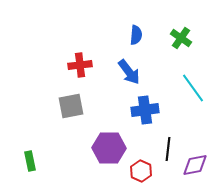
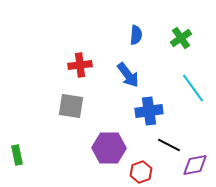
green cross: rotated 20 degrees clockwise
blue arrow: moved 1 px left, 3 px down
gray square: rotated 20 degrees clockwise
blue cross: moved 4 px right, 1 px down
black line: moved 1 px right, 4 px up; rotated 70 degrees counterclockwise
green rectangle: moved 13 px left, 6 px up
red hexagon: moved 1 px down; rotated 15 degrees clockwise
